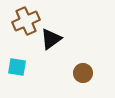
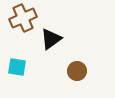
brown cross: moved 3 px left, 3 px up
brown circle: moved 6 px left, 2 px up
